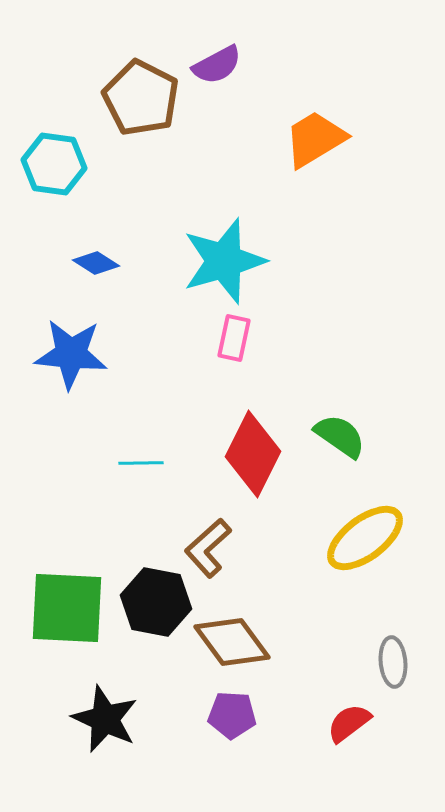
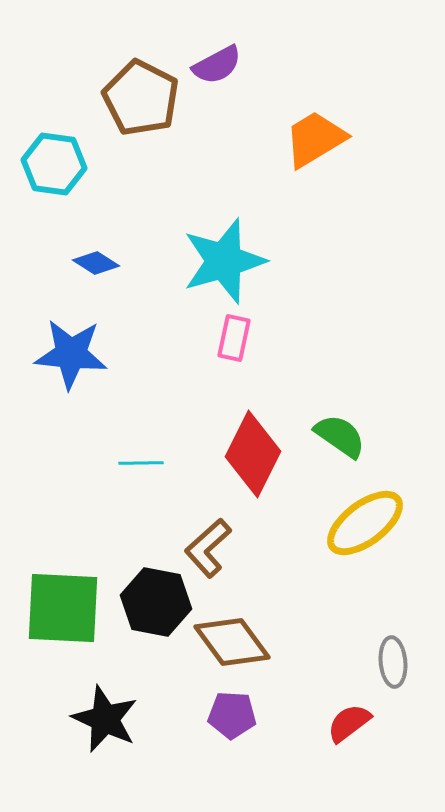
yellow ellipse: moved 15 px up
green square: moved 4 px left
